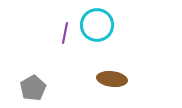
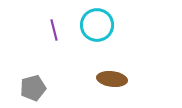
purple line: moved 11 px left, 3 px up; rotated 25 degrees counterclockwise
gray pentagon: rotated 15 degrees clockwise
